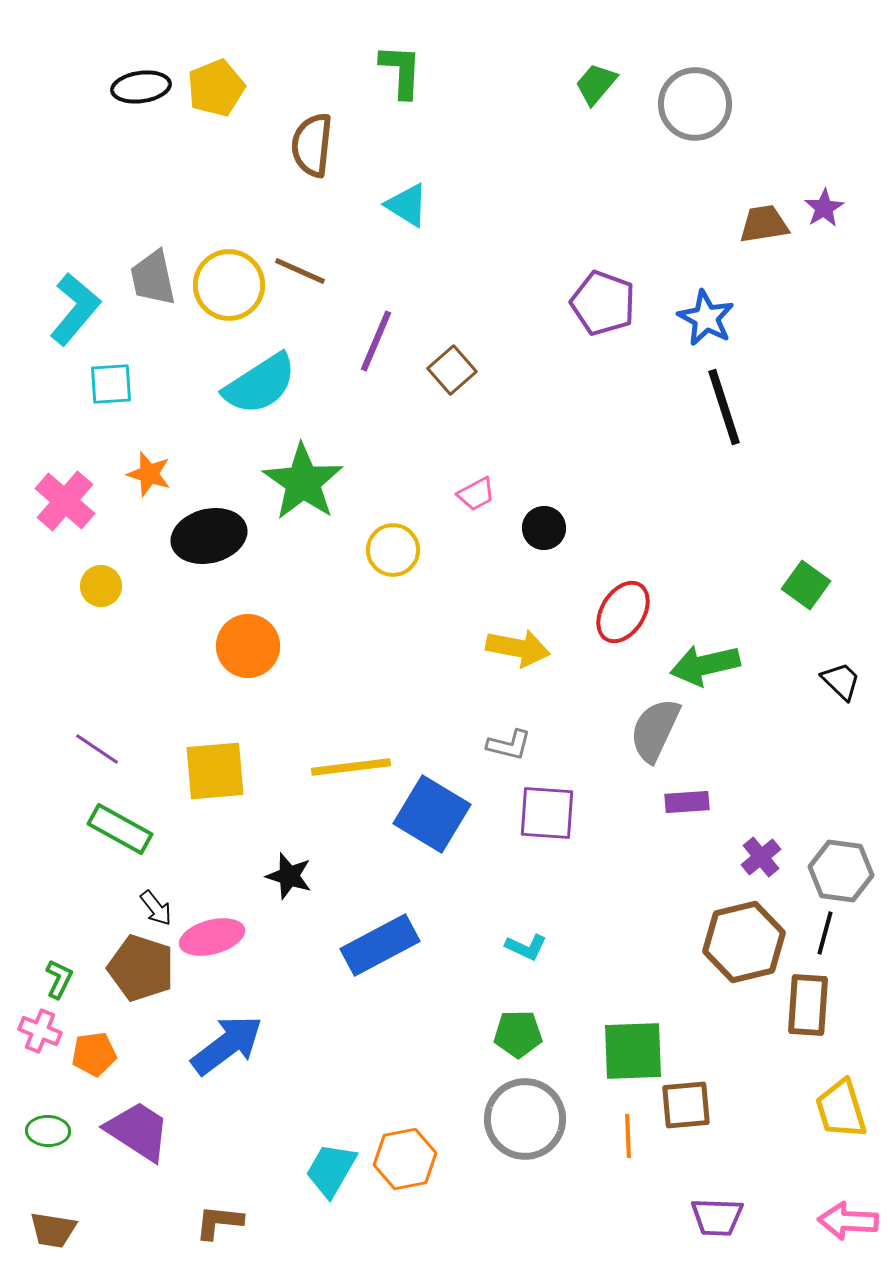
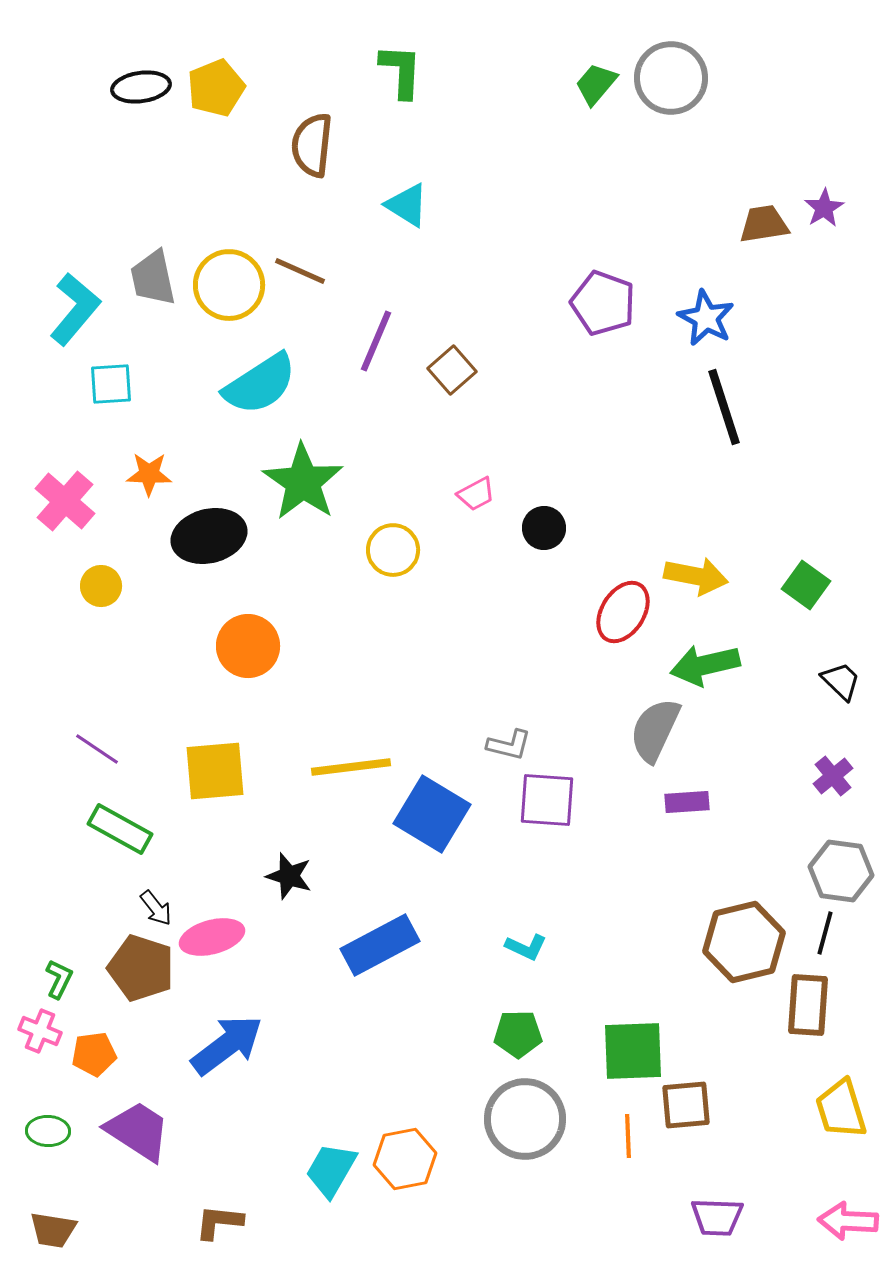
gray circle at (695, 104): moved 24 px left, 26 px up
orange star at (149, 474): rotated 15 degrees counterclockwise
yellow arrow at (518, 648): moved 178 px right, 72 px up
purple square at (547, 813): moved 13 px up
purple cross at (761, 857): moved 72 px right, 81 px up
